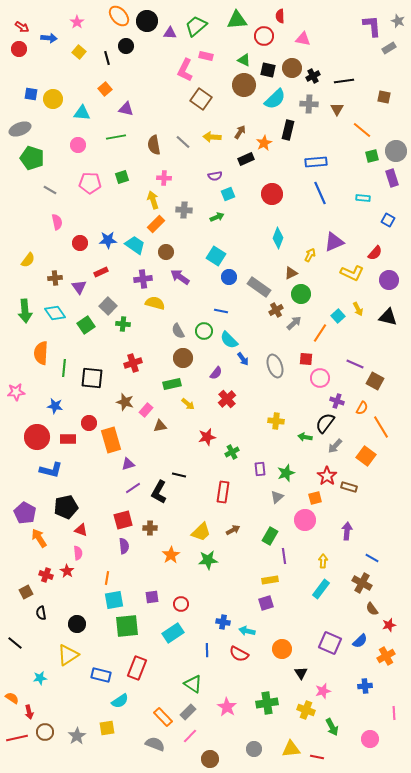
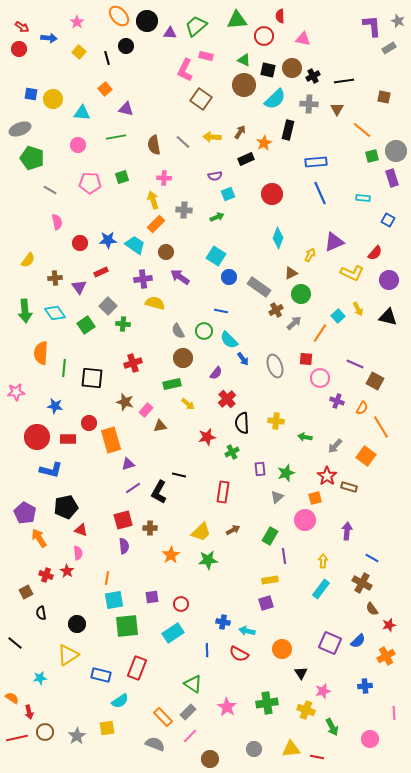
black semicircle at (325, 423): moved 83 px left; rotated 40 degrees counterclockwise
blue semicircle at (360, 641): moved 2 px left
